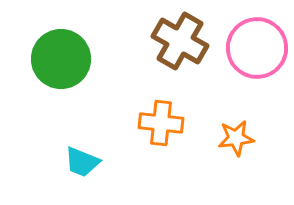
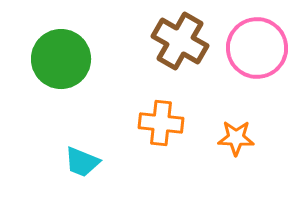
orange star: rotated 9 degrees clockwise
